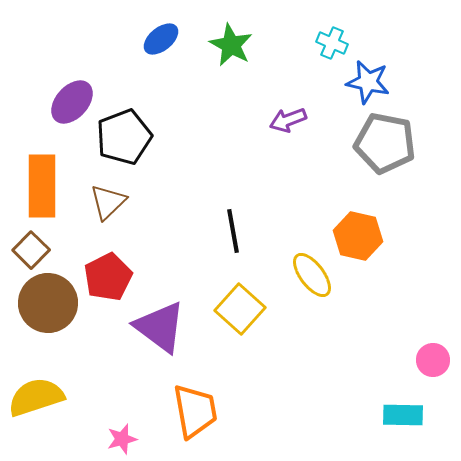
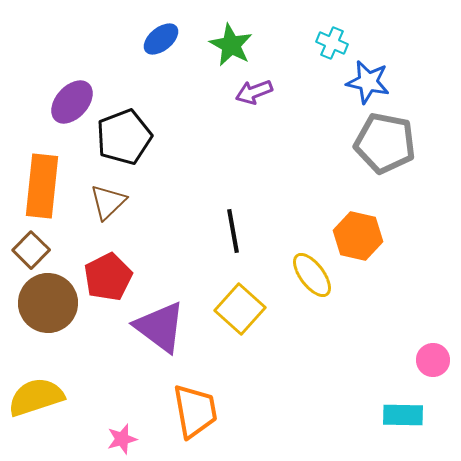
purple arrow: moved 34 px left, 28 px up
orange rectangle: rotated 6 degrees clockwise
